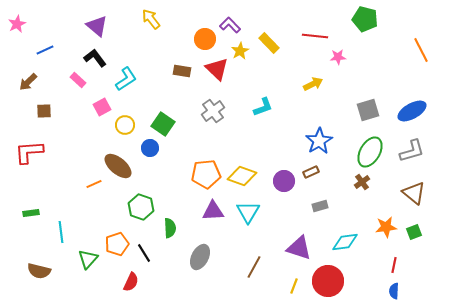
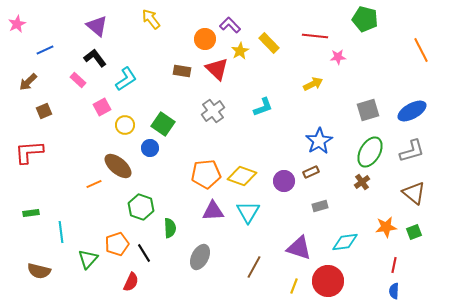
brown square at (44, 111): rotated 21 degrees counterclockwise
